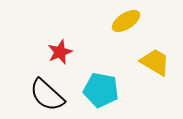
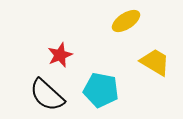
red star: moved 3 px down
